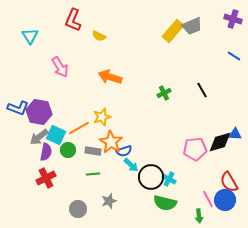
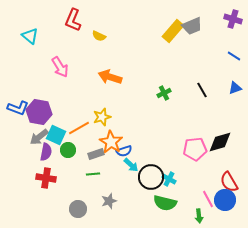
cyan triangle: rotated 18 degrees counterclockwise
blue triangle: moved 46 px up; rotated 24 degrees counterclockwise
gray rectangle: moved 3 px right, 3 px down; rotated 28 degrees counterclockwise
red cross: rotated 36 degrees clockwise
